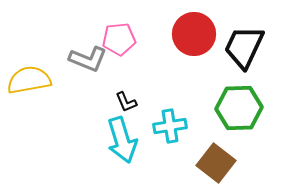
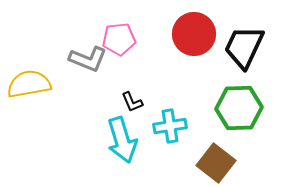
yellow semicircle: moved 4 px down
black L-shape: moved 6 px right
